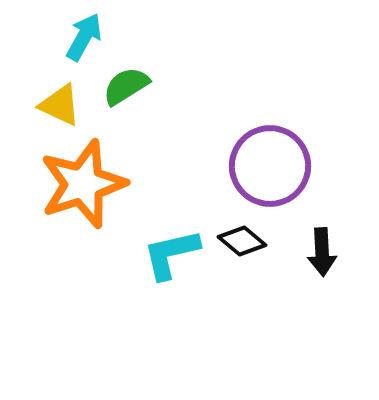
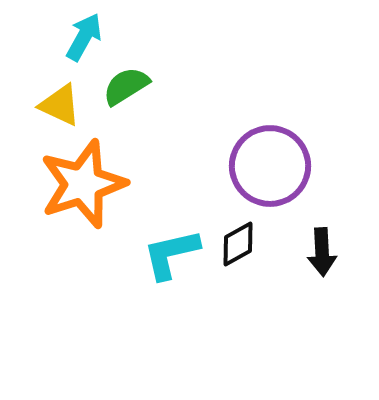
black diamond: moved 4 px left, 3 px down; rotated 69 degrees counterclockwise
